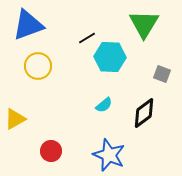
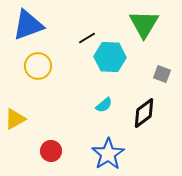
blue star: moved 1 px left, 1 px up; rotated 16 degrees clockwise
